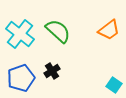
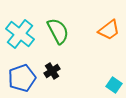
green semicircle: rotated 20 degrees clockwise
blue pentagon: moved 1 px right
